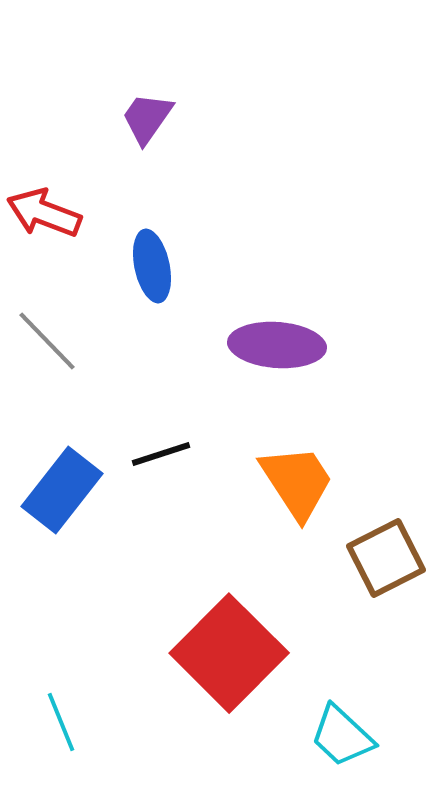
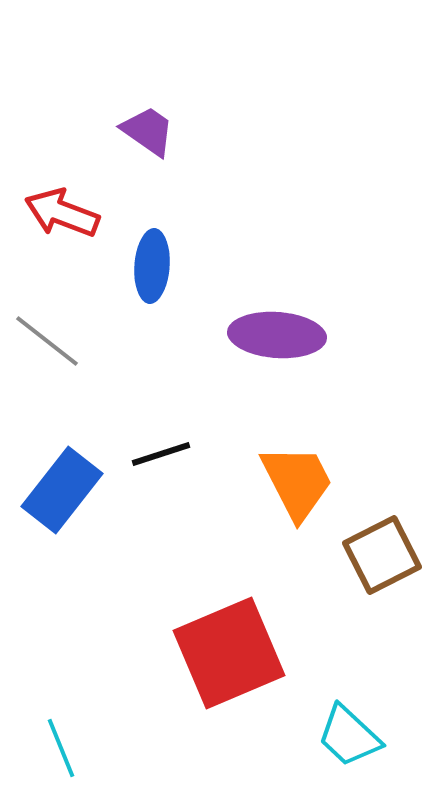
purple trapezoid: moved 1 px right, 13 px down; rotated 90 degrees clockwise
red arrow: moved 18 px right
blue ellipse: rotated 16 degrees clockwise
gray line: rotated 8 degrees counterclockwise
purple ellipse: moved 10 px up
orange trapezoid: rotated 6 degrees clockwise
brown square: moved 4 px left, 3 px up
red square: rotated 22 degrees clockwise
cyan line: moved 26 px down
cyan trapezoid: moved 7 px right
